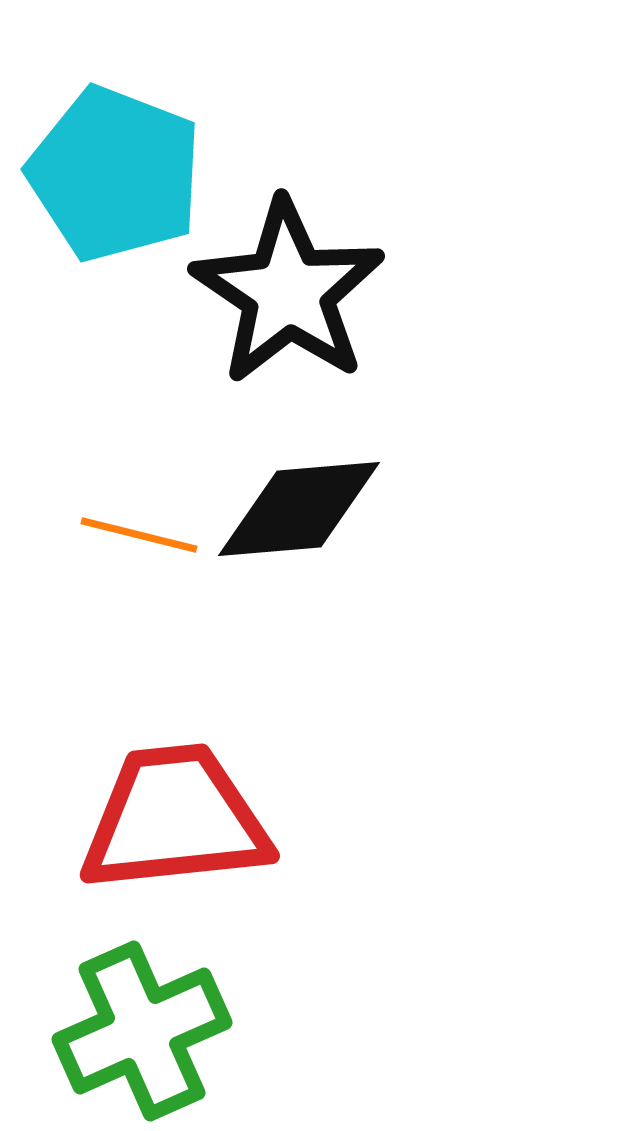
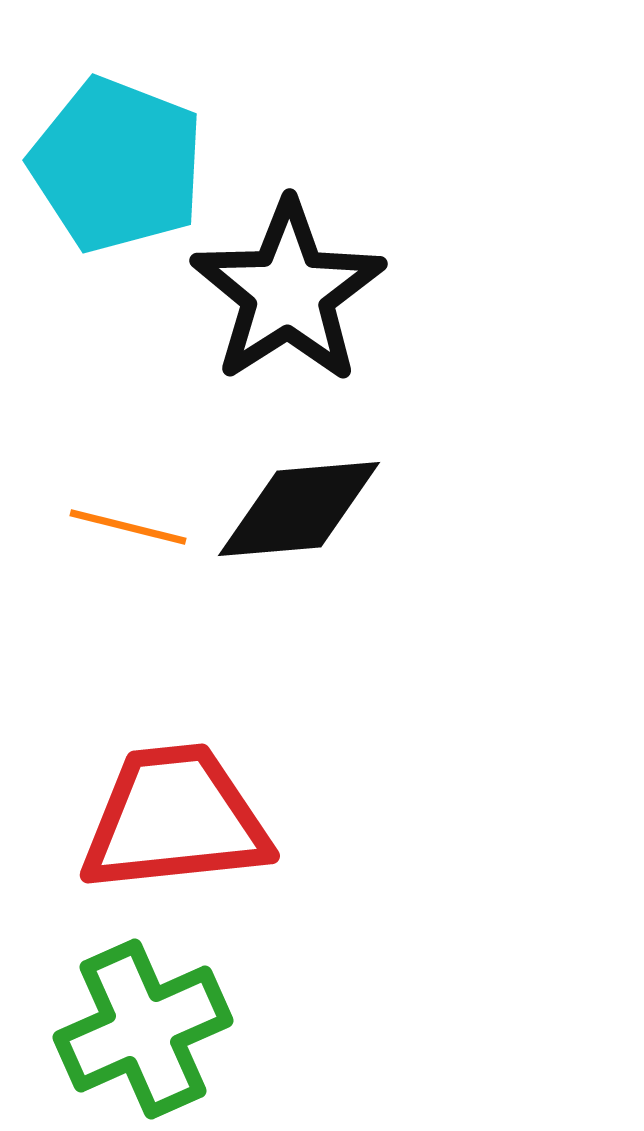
cyan pentagon: moved 2 px right, 9 px up
black star: rotated 5 degrees clockwise
orange line: moved 11 px left, 8 px up
green cross: moved 1 px right, 2 px up
